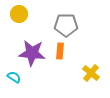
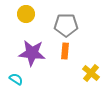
yellow circle: moved 7 px right
orange rectangle: moved 5 px right
cyan semicircle: moved 2 px right, 2 px down
